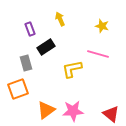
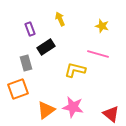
yellow L-shape: moved 3 px right, 1 px down; rotated 25 degrees clockwise
pink star: moved 4 px up; rotated 15 degrees clockwise
